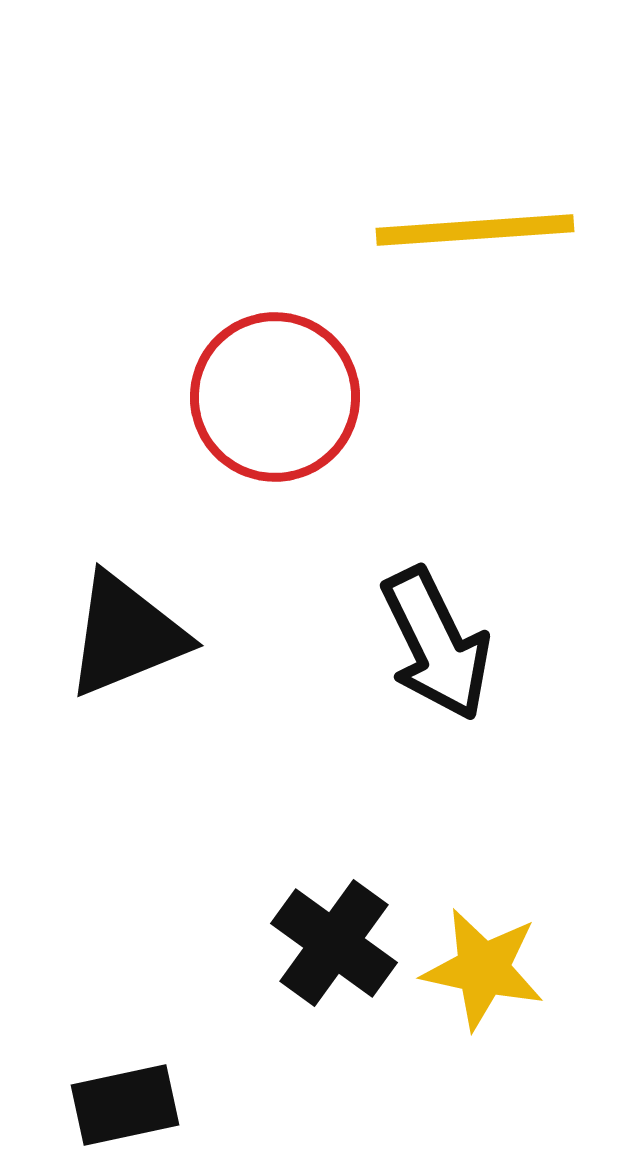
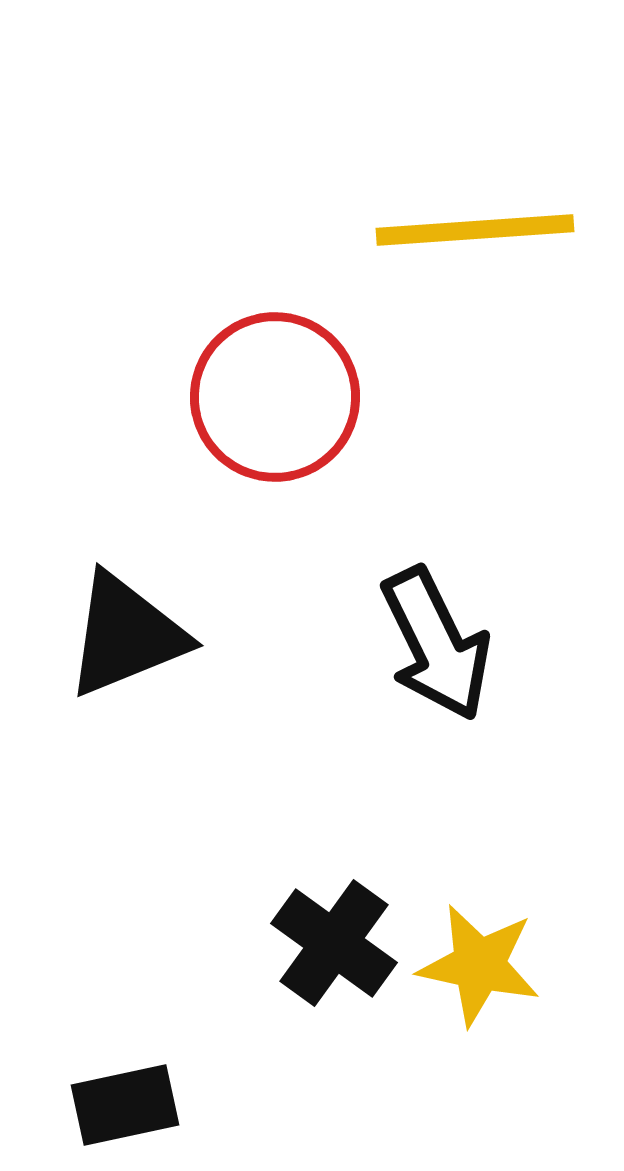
yellow star: moved 4 px left, 4 px up
